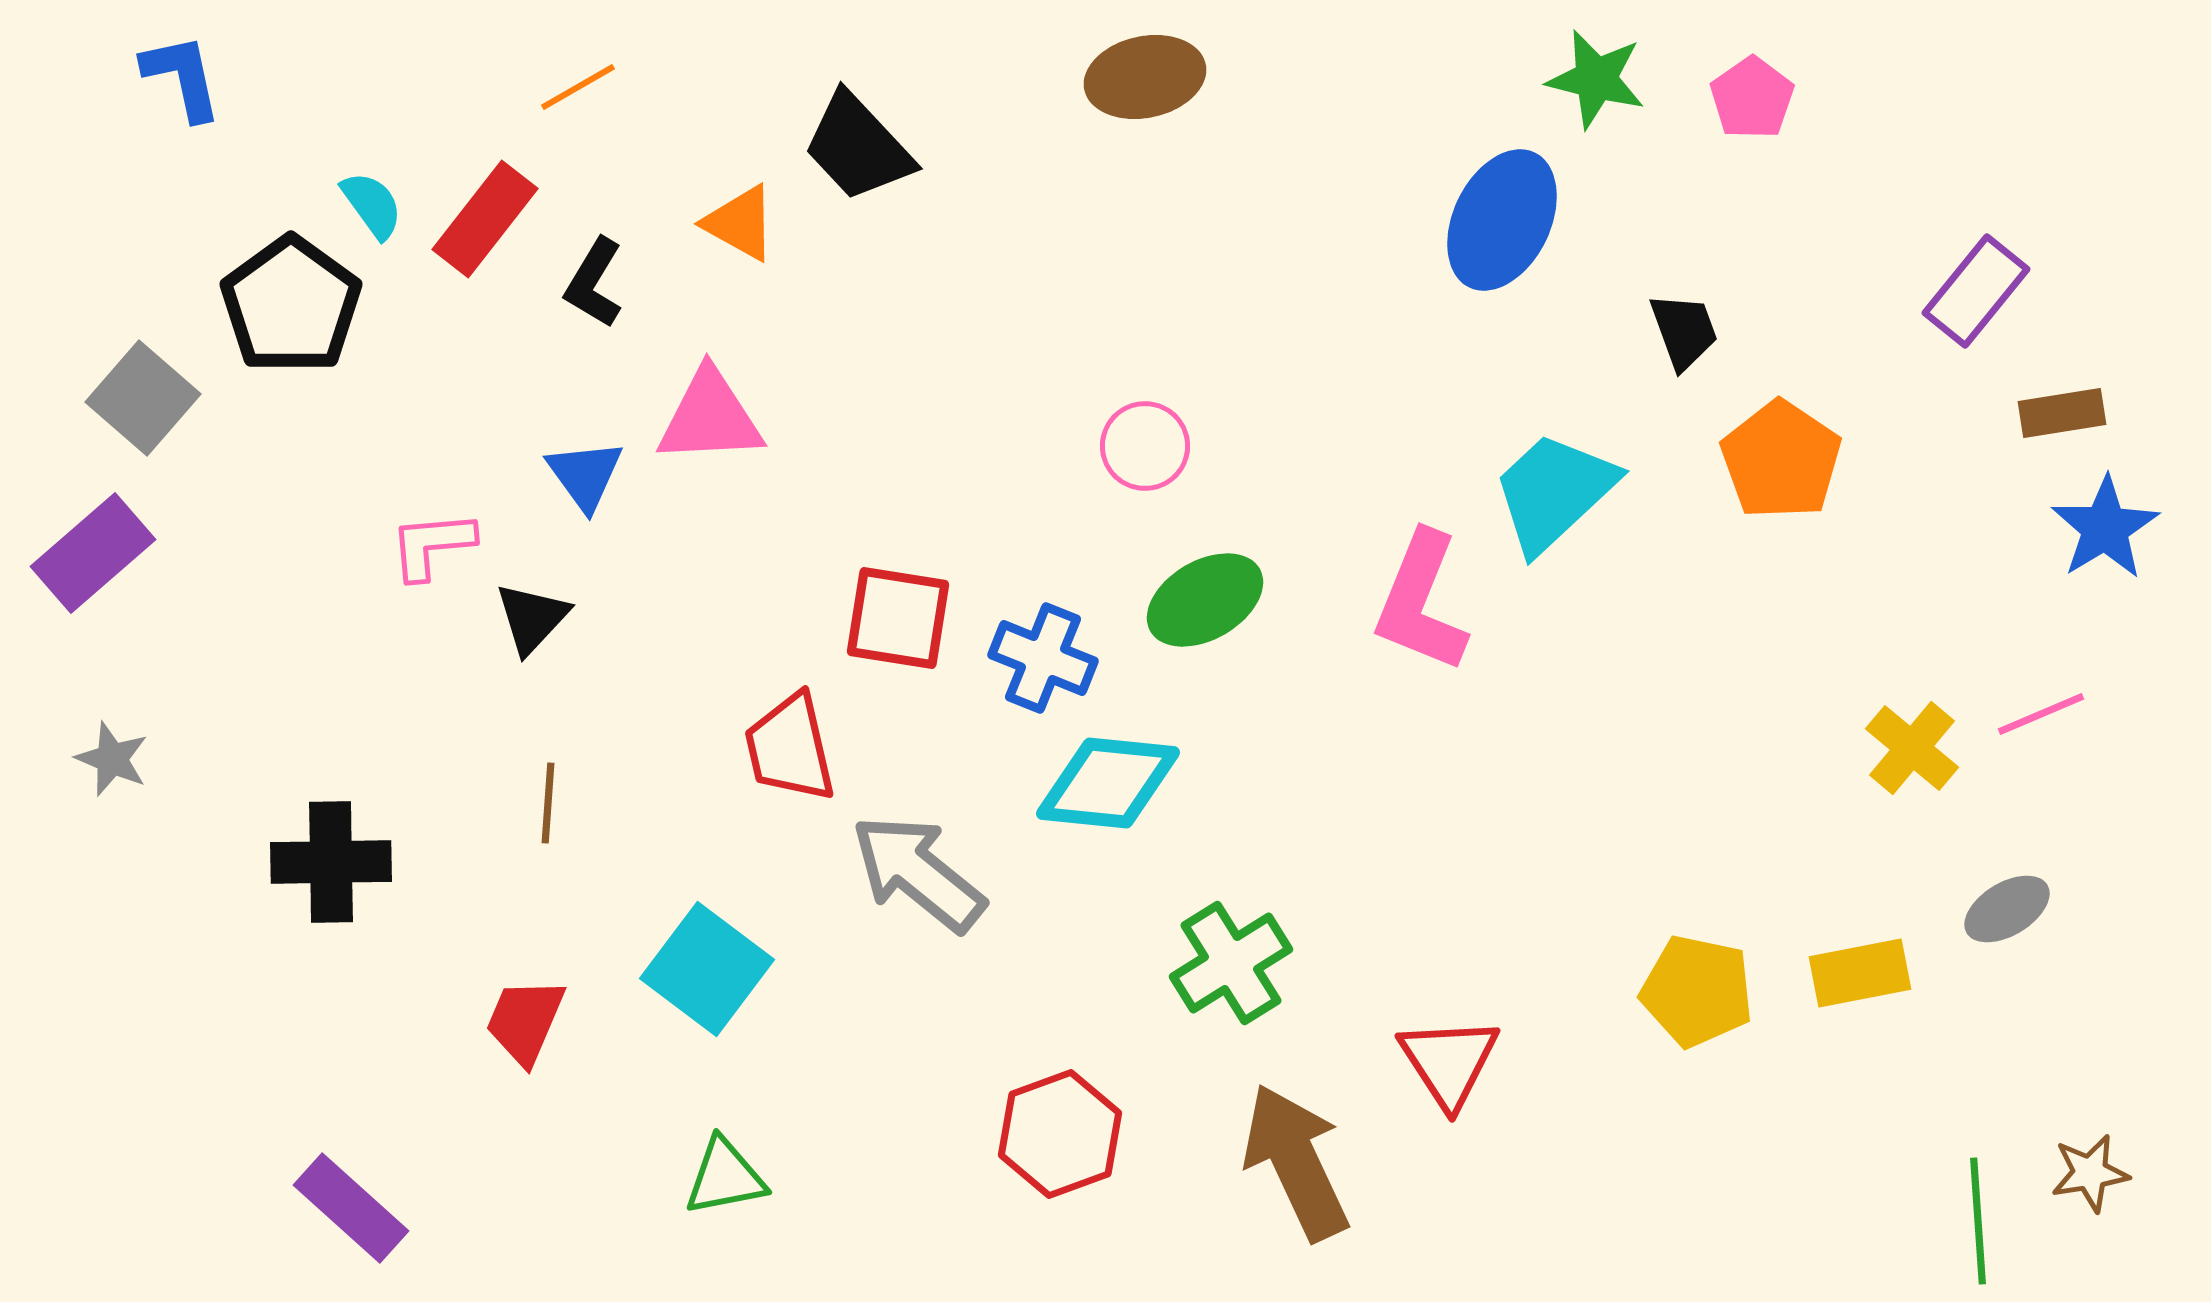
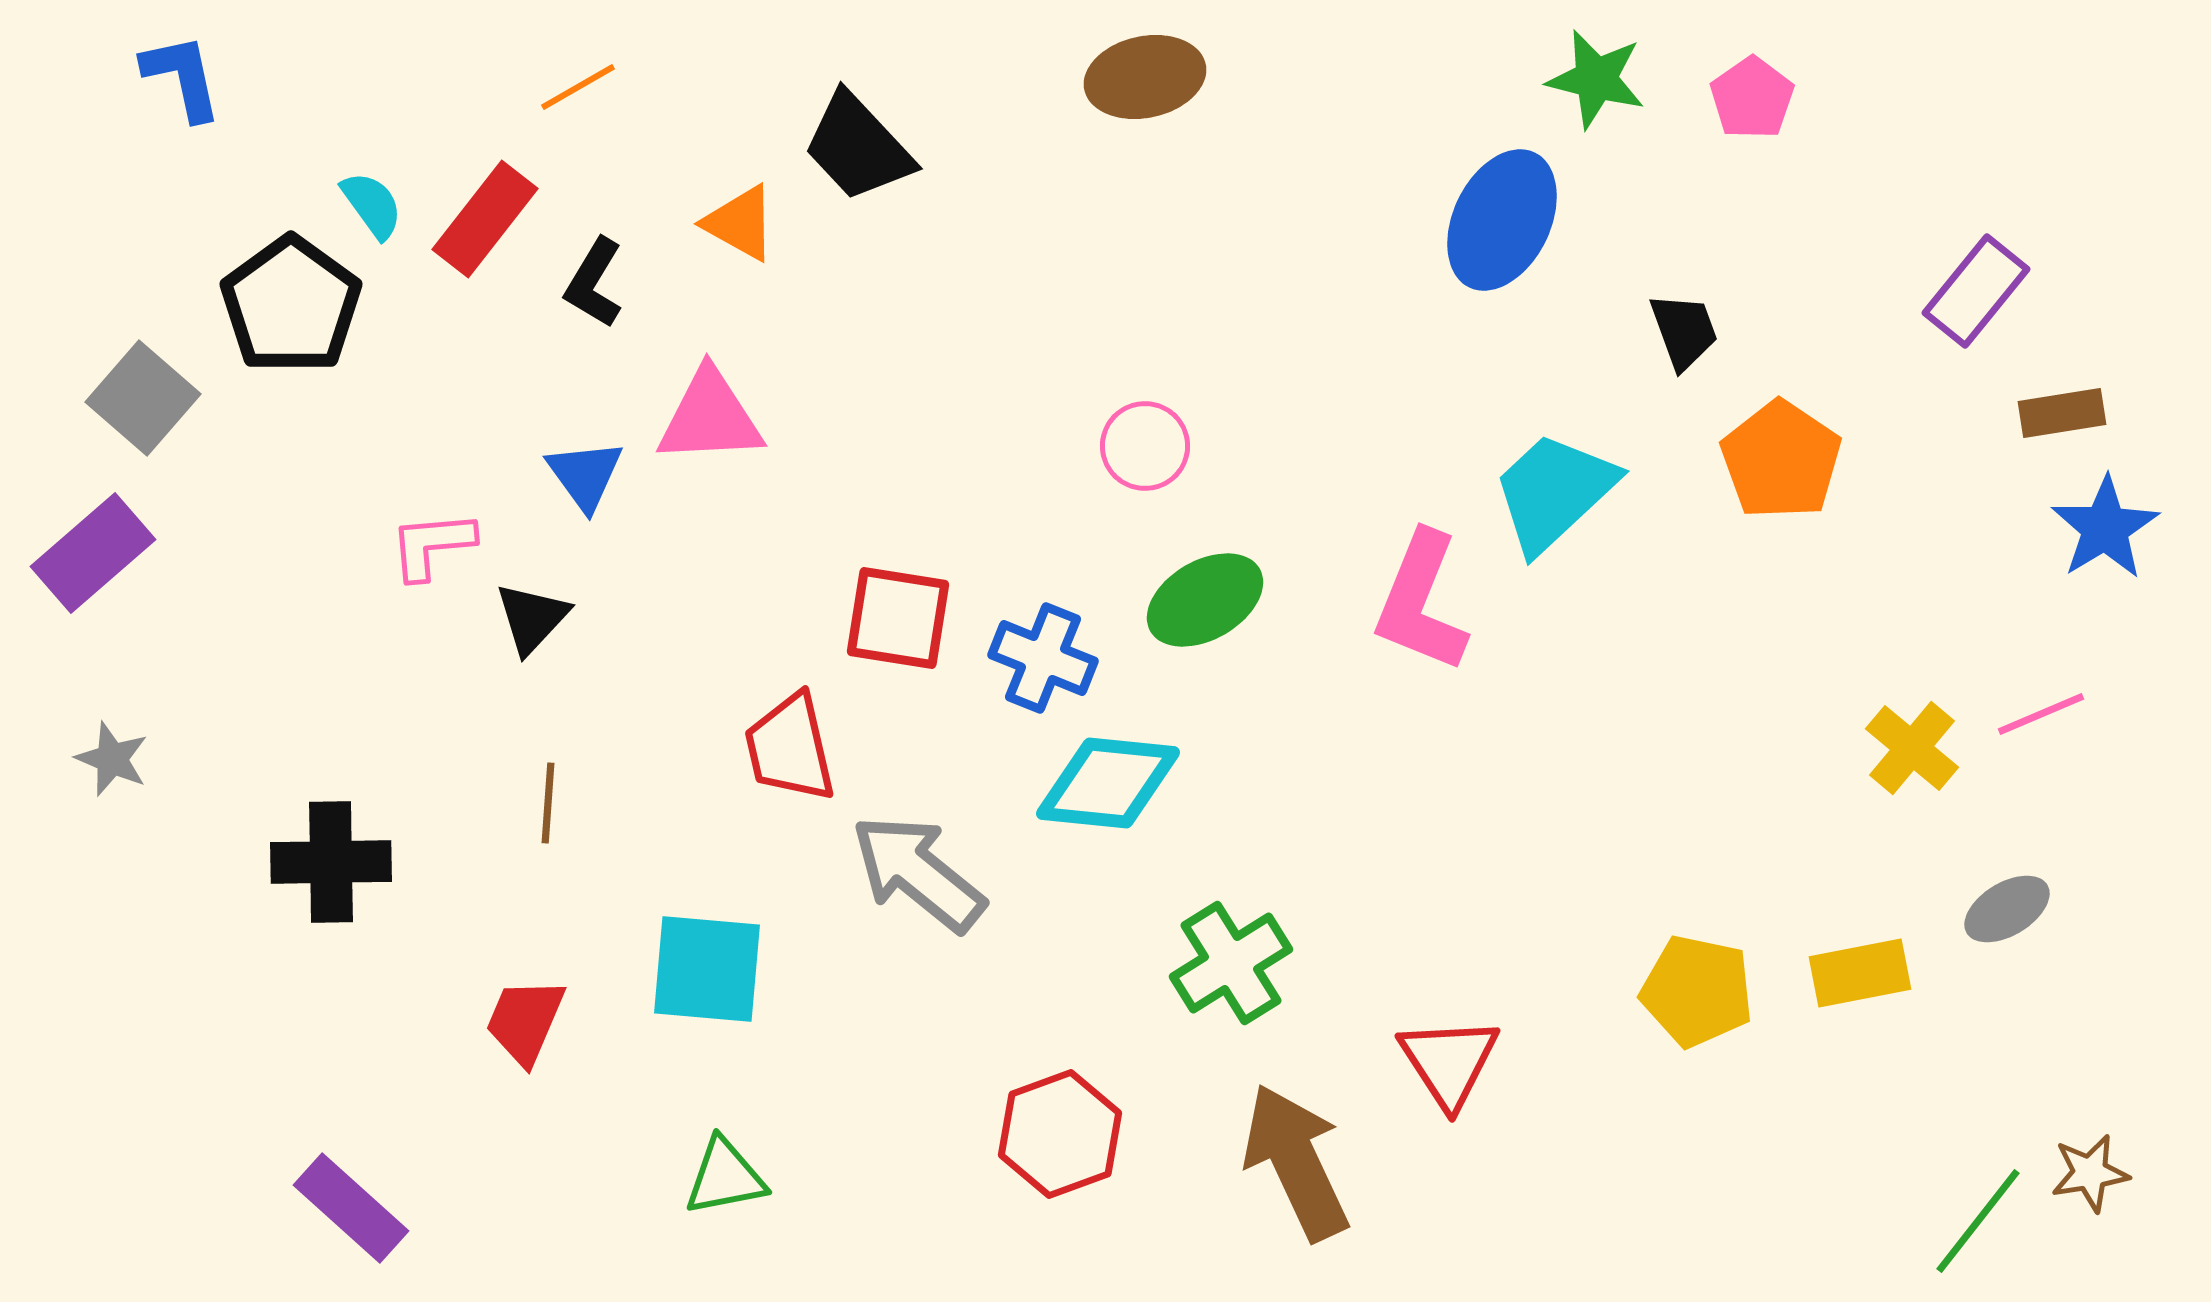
cyan square at (707, 969): rotated 32 degrees counterclockwise
green line at (1978, 1221): rotated 42 degrees clockwise
